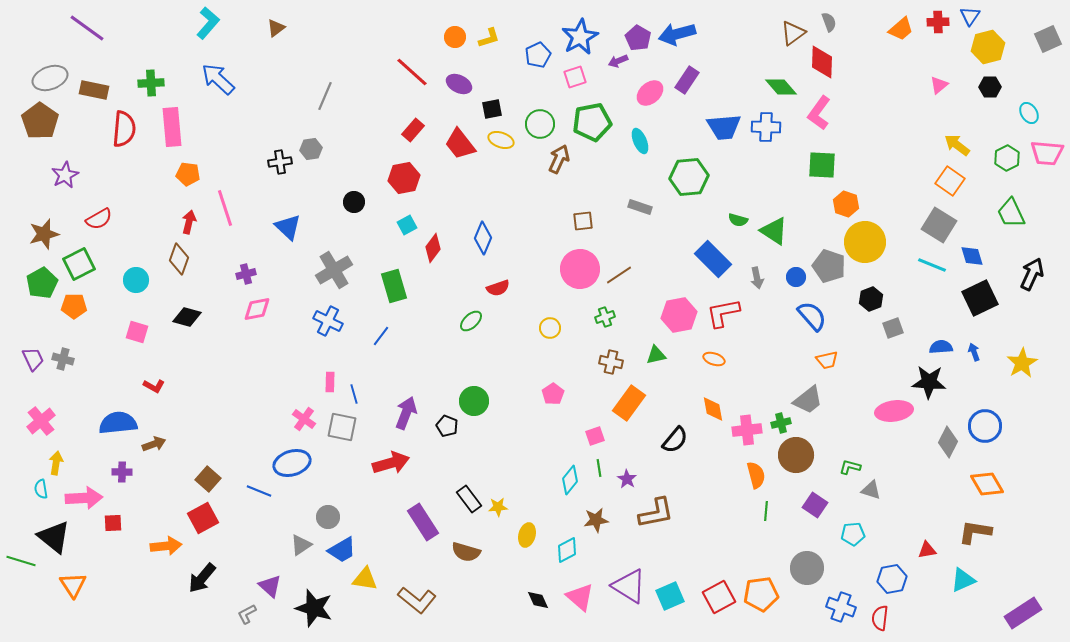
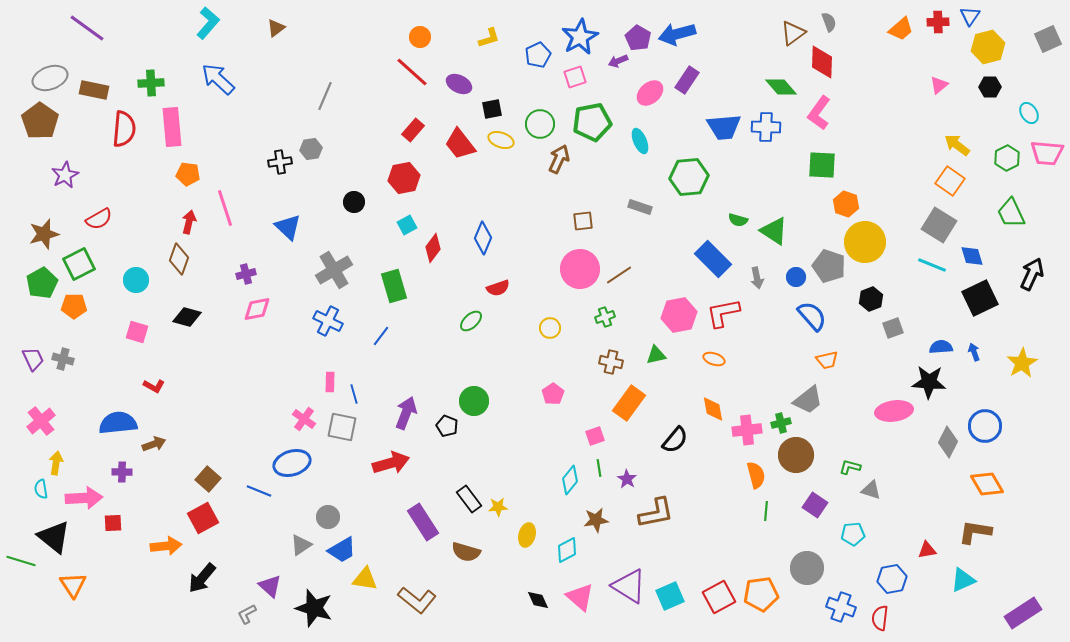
orange circle at (455, 37): moved 35 px left
